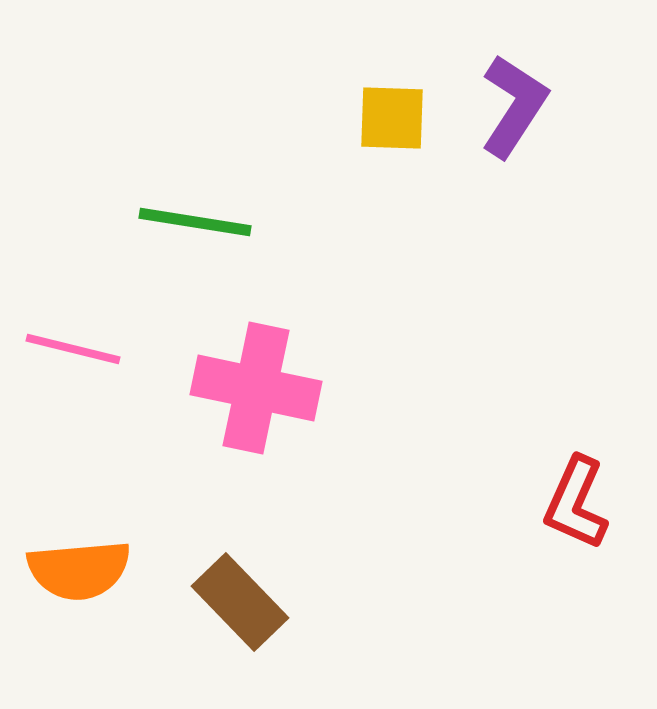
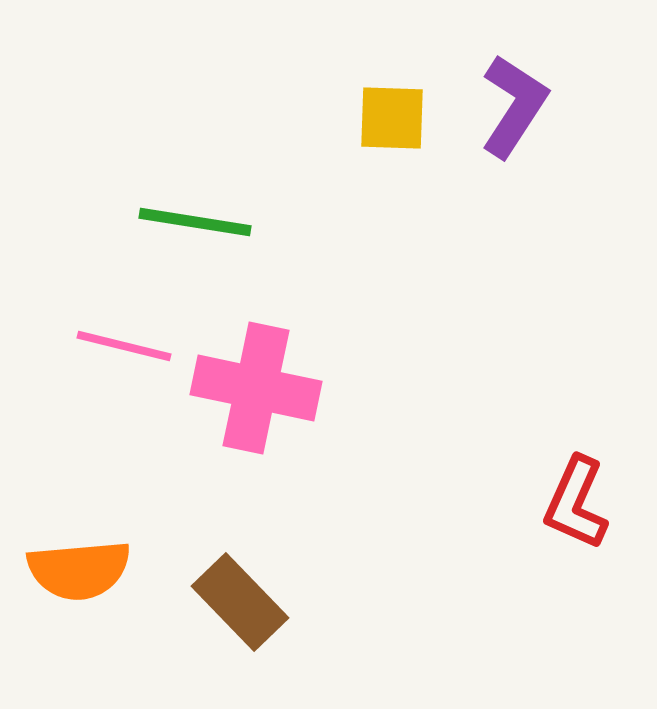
pink line: moved 51 px right, 3 px up
